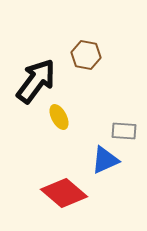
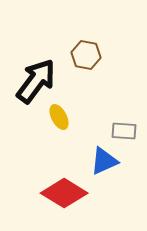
blue triangle: moved 1 px left, 1 px down
red diamond: rotated 9 degrees counterclockwise
